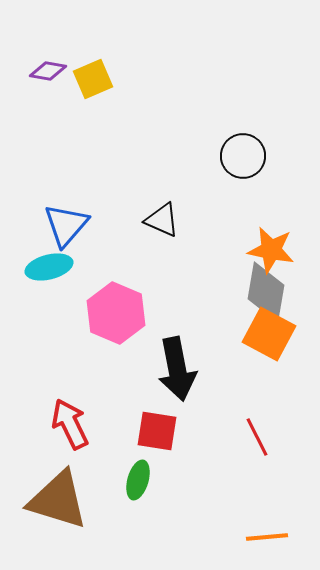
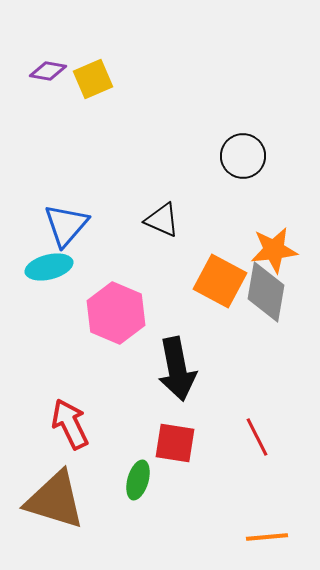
orange star: moved 3 px right; rotated 18 degrees counterclockwise
orange square: moved 49 px left, 53 px up
red square: moved 18 px right, 12 px down
brown triangle: moved 3 px left
